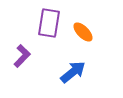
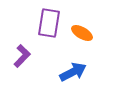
orange ellipse: moved 1 px left, 1 px down; rotated 15 degrees counterclockwise
blue arrow: rotated 12 degrees clockwise
